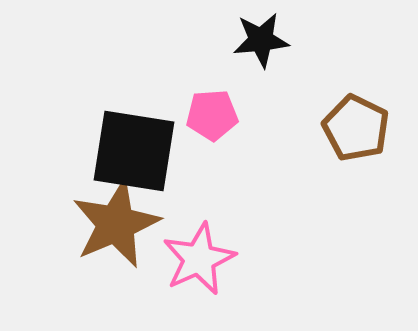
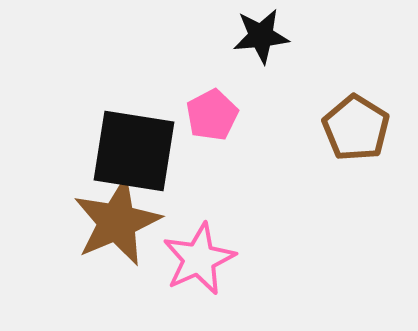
black star: moved 4 px up
pink pentagon: rotated 24 degrees counterclockwise
brown pentagon: rotated 6 degrees clockwise
brown star: moved 1 px right, 2 px up
